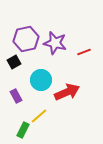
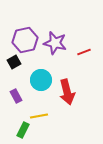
purple hexagon: moved 1 px left, 1 px down
red arrow: rotated 100 degrees clockwise
yellow line: rotated 30 degrees clockwise
